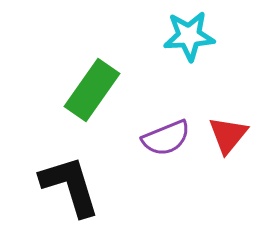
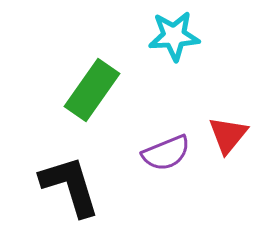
cyan star: moved 15 px left
purple semicircle: moved 15 px down
